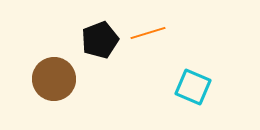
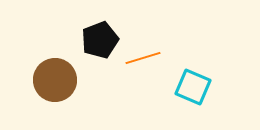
orange line: moved 5 px left, 25 px down
brown circle: moved 1 px right, 1 px down
